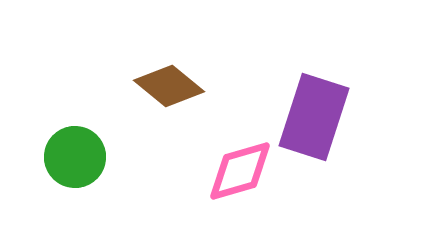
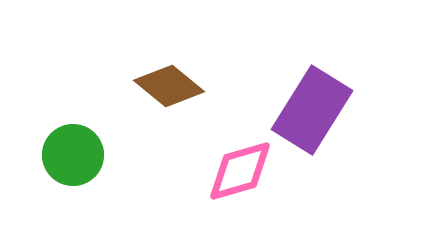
purple rectangle: moved 2 px left, 7 px up; rotated 14 degrees clockwise
green circle: moved 2 px left, 2 px up
